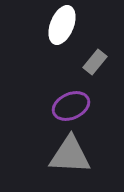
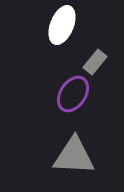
purple ellipse: moved 2 px right, 12 px up; rotated 33 degrees counterclockwise
gray triangle: moved 4 px right, 1 px down
